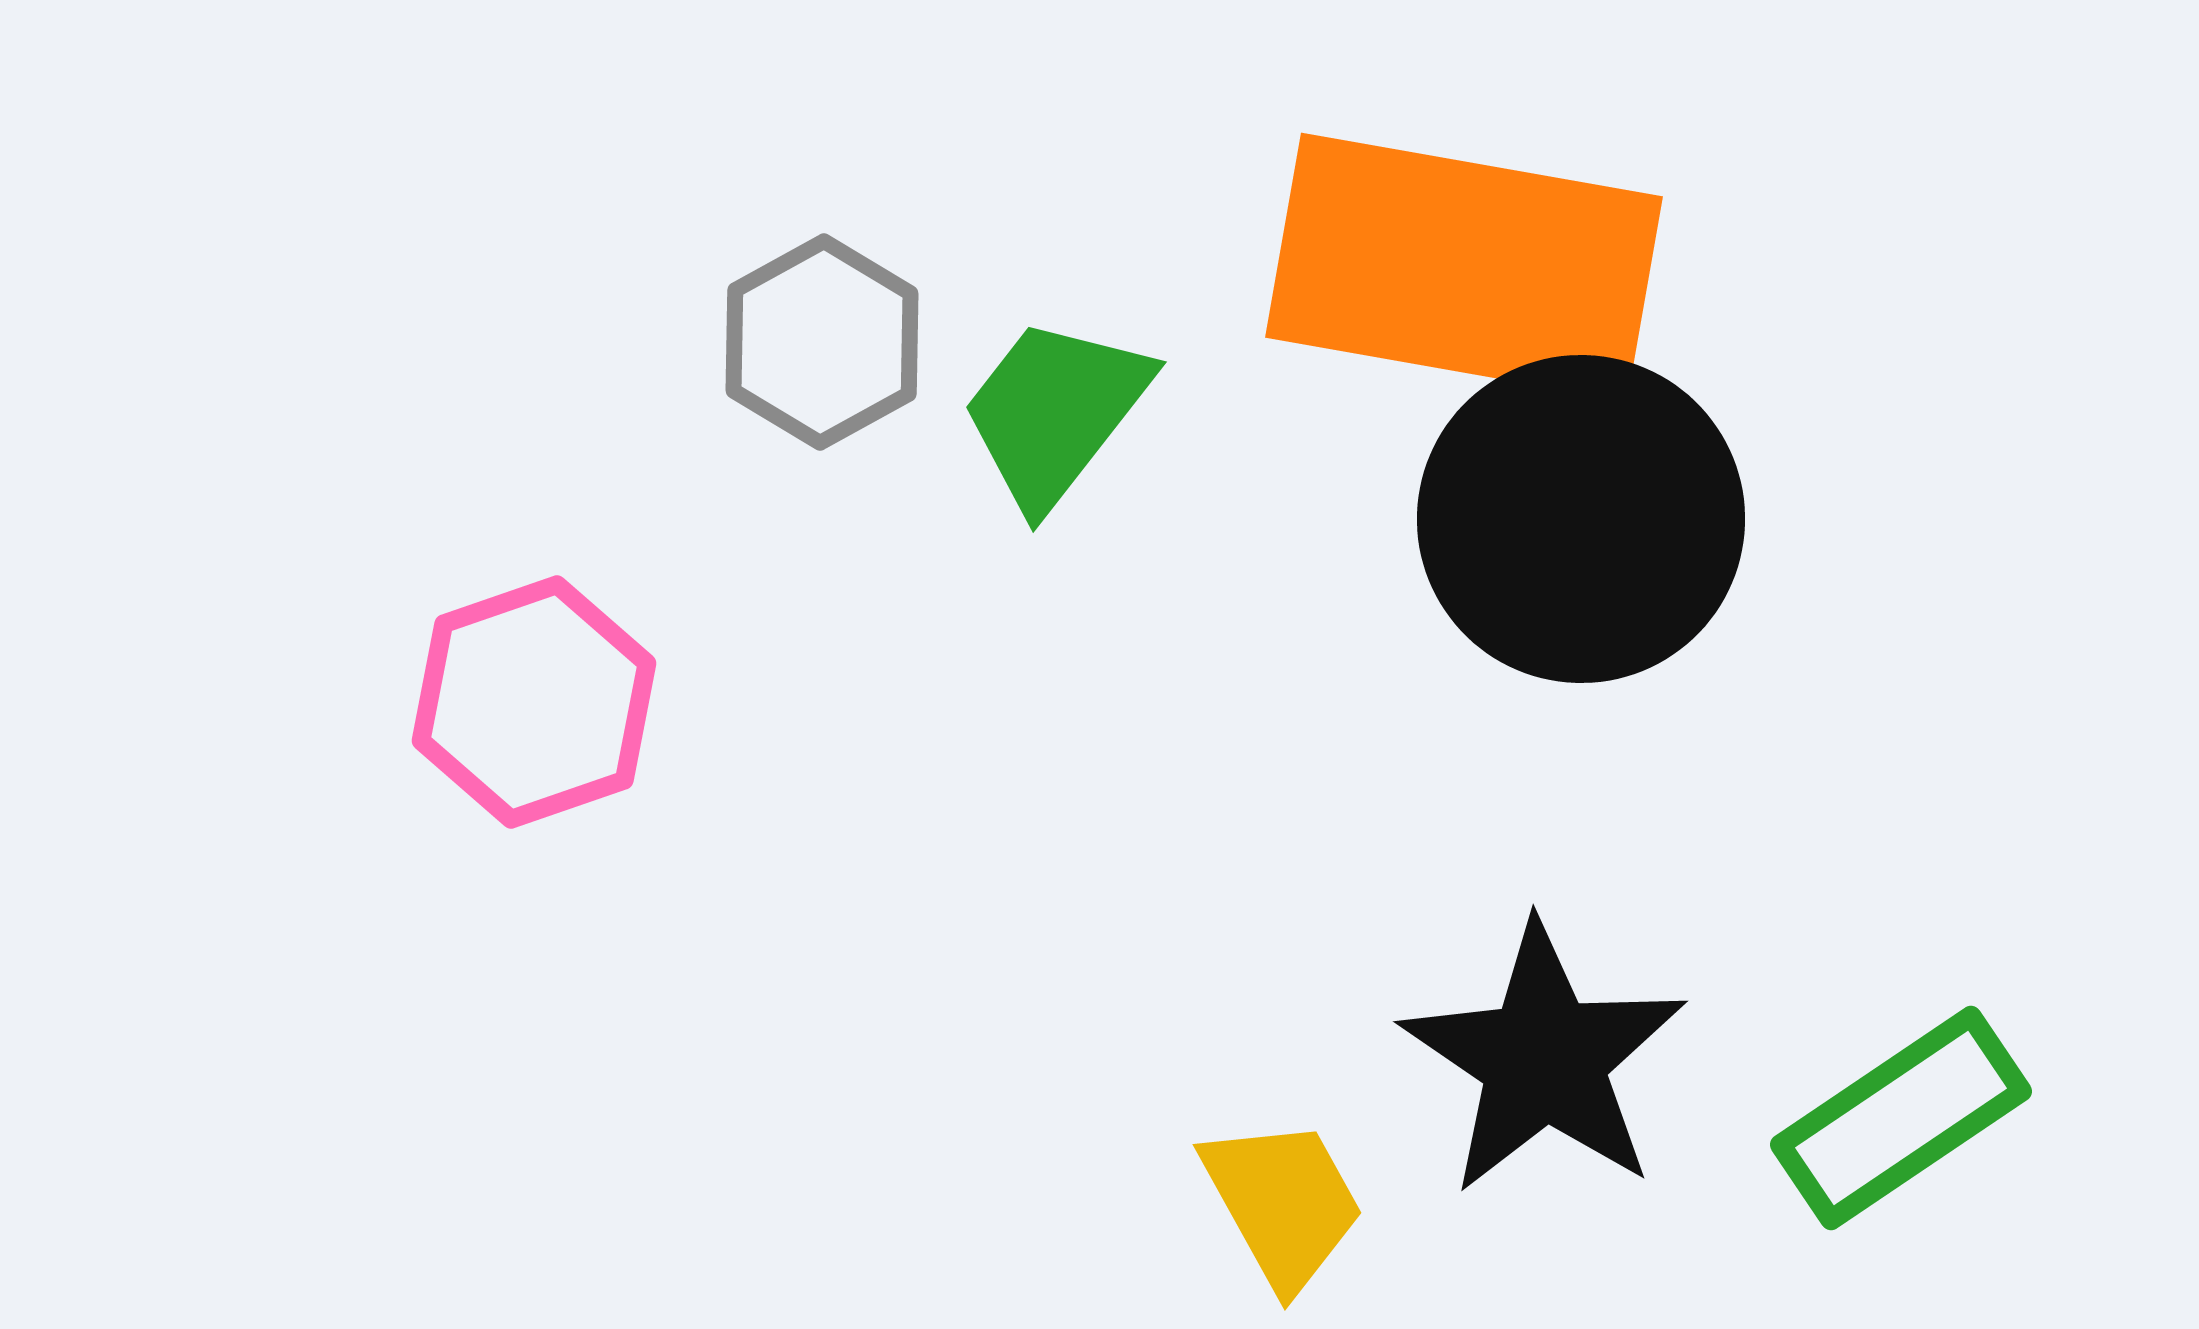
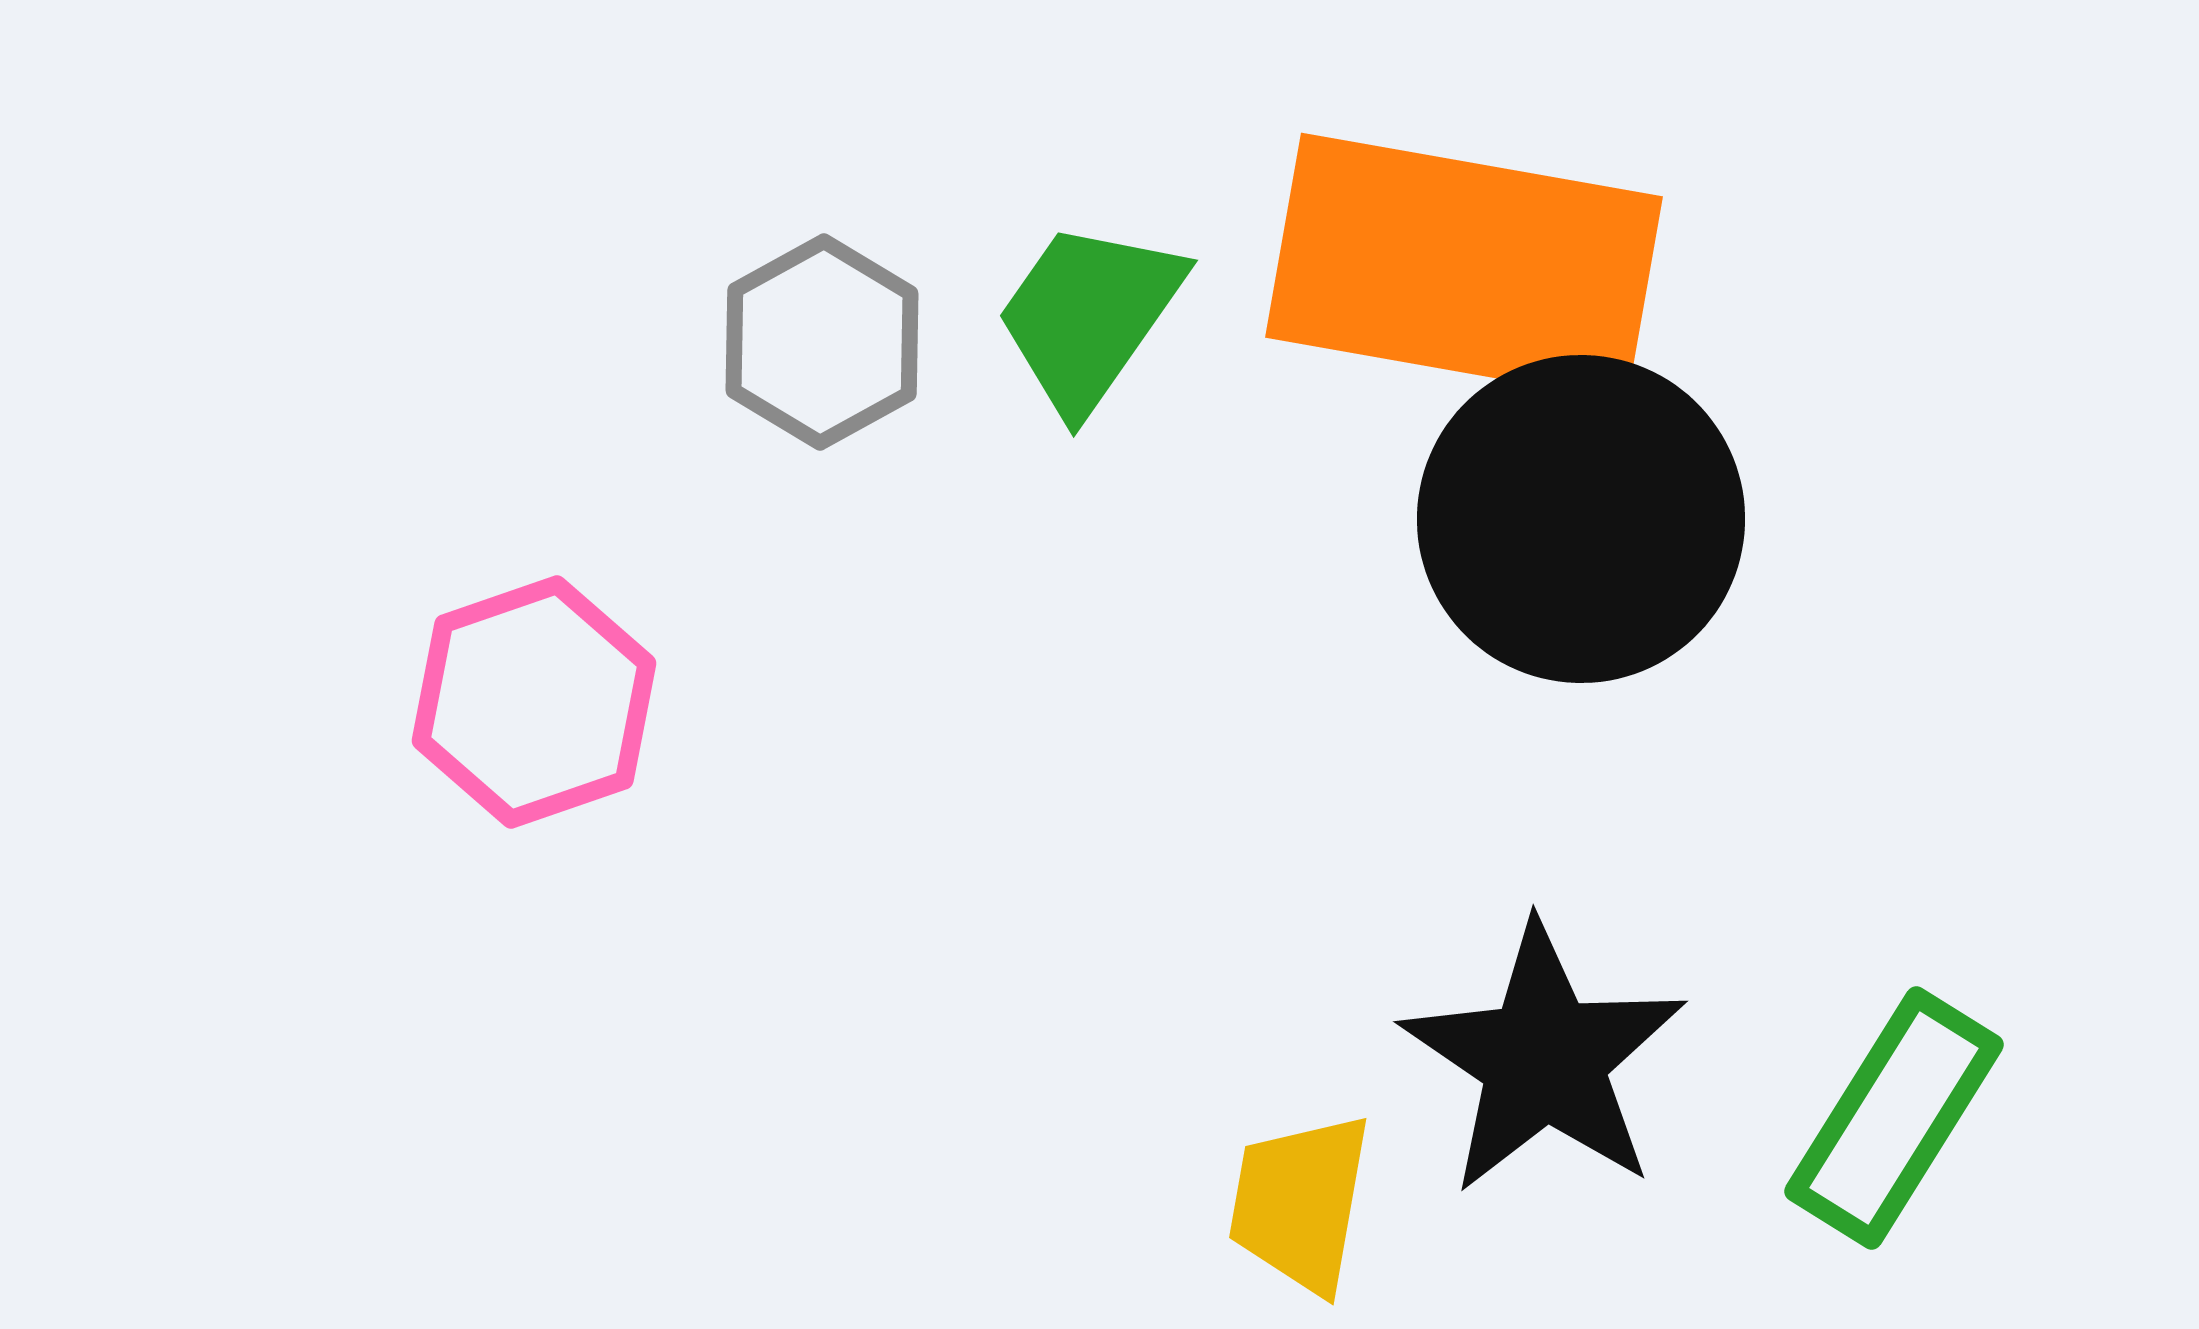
green trapezoid: moved 34 px right, 96 px up; rotated 3 degrees counterclockwise
green rectangle: moved 7 px left; rotated 24 degrees counterclockwise
yellow trapezoid: moved 17 px right; rotated 141 degrees counterclockwise
